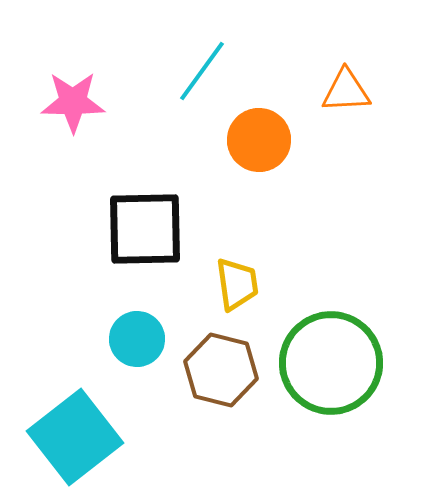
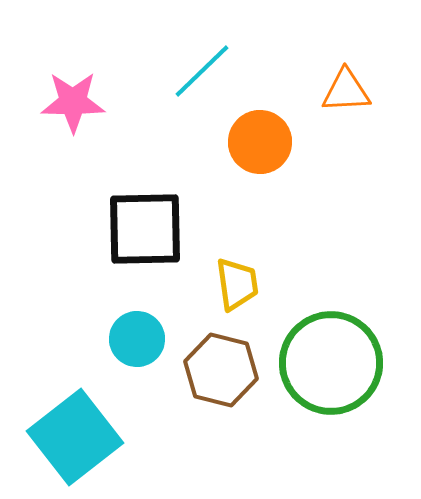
cyan line: rotated 10 degrees clockwise
orange circle: moved 1 px right, 2 px down
